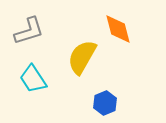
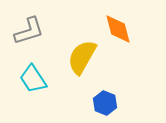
blue hexagon: rotated 15 degrees counterclockwise
